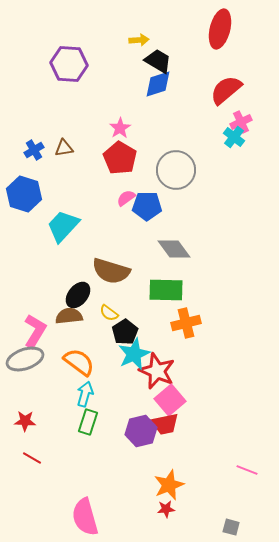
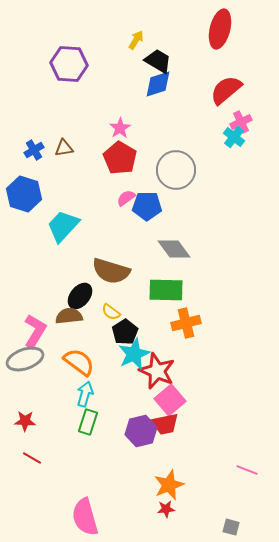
yellow arrow at (139, 40): moved 3 px left; rotated 54 degrees counterclockwise
black ellipse at (78, 295): moved 2 px right, 1 px down
yellow semicircle at (109, 313): moved 2 px right, 1 px up
